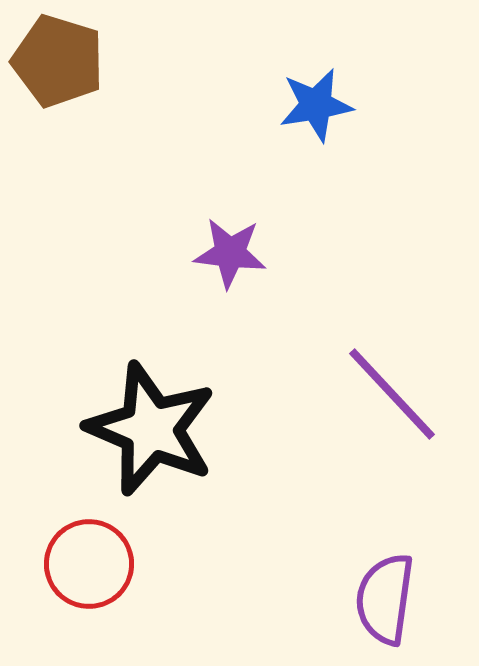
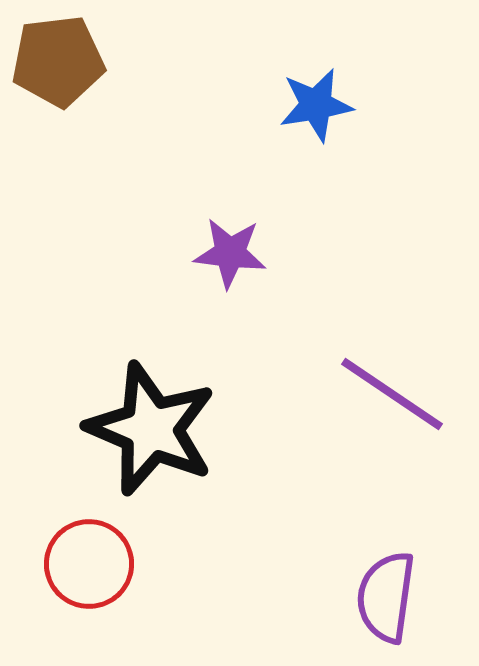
brown pentagon: rotated 24 degrees counterclockwise
purple line: rotated 13 degrees counterclockwise
purple semicircle: moved 1 px right, 2 px up
